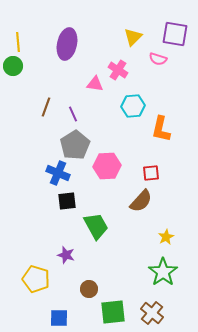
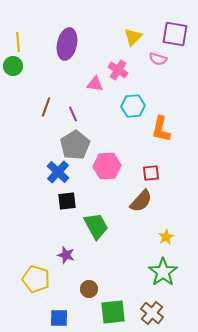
blue cross: moved 1 px up; rotated 20 degrees clockwise
